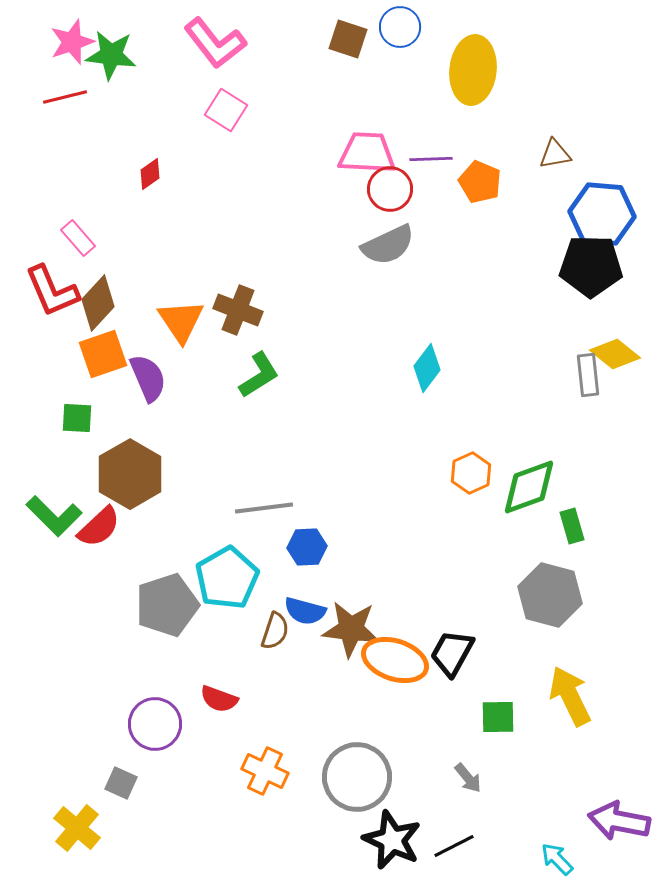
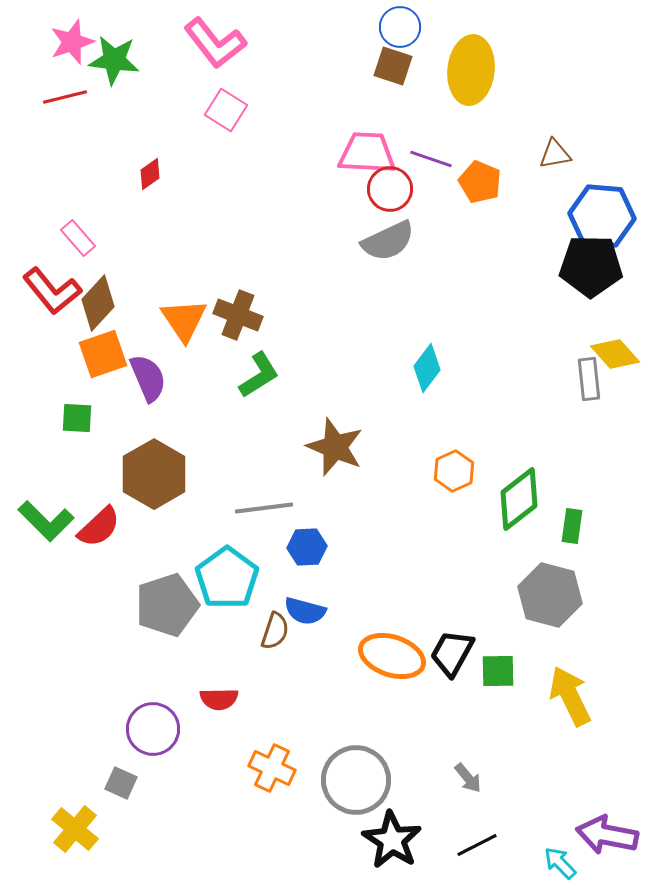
brown square at (348, 39): moved 45 px right, 27 px down
green star at (111, 55): moved 3 px right, 5 px down
yellow ellipse at (473, 70): moved 2 px left
purple line at (431, 159): rotated 21 degrees clockwise
blue hexagon at (602, 214): moved 2 px down
gray semicircle at (388, 245): moved 4 px up
red L-shape at (52, 291): rotated 16 degrees counterclockwise
brown cross at (238, 310): moved 5 px down
orange triangle at (181, 321): moved 3 px right, 1 px up
yellow diamond at (615, 354): rotated 9 degrees clockwise
gray rectangle at (588, 375): moved 1 px right, 4 px down
orange hexagon at (471, 473): moved 17 px left, 2 px up
brown hexagon at (130, 474): moved 24 px right
green diamond at (529, 487): moved 10 px left, 12 px down; rotated 18 degrees counterclockwise
green L-shape at (54, 516): moved 8 px left, 5 px down
green rectangle at (572, 526): rotated 24 degrees clockwise
cyan pentagon at (227, 578): rotated 6 degrees counterclockwise
brown star at (351, 629): moved 16 px left, 182 px up; rotated 16 degrees clockwise
orange ellipse at (395, 660): moved 3 px left, 4 px up
red semicircle at (219, 699): rotated 21 degrees counterclockwise
green square at (498, 717): moved 46 px up
purple circle at (155, 724): moved 2 px left, 5 px down
orange cross at (265, 771): moved 7 px right, 3 px up
gray circle at (357, 777): moved 1 px left, 3 px down
purple arrow at (619, 821): moved 12 px left, 14 px down
yellow cross at (77, 828): moved 2 px left, 1 px down
black star at (392, 840): rotated 8 degrees clockwise
black line at (454, 846): moved 23 px right, 1 px up
cyan arrow at (557, 859): moved 3 px right, 4 px down
